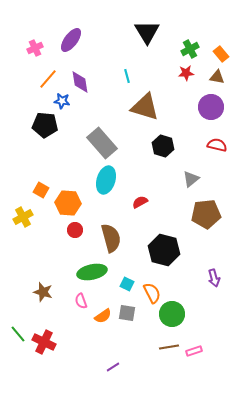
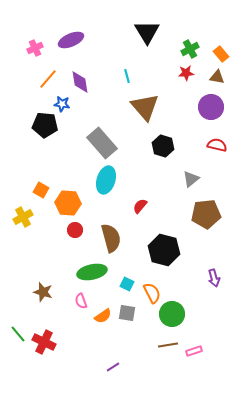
purple ellipse at (71, 40): rotated 30 degrees clockwise
blue star at (62, 101): moved 3 px down
brown triangle at (145, 107): rotated 32 degrees clockwise
red semicircle at (140, 202): moved 4 px down; rotated 21 degrees counterclockwise
brown line at (169, 347): moved 1 px left, 2 px up
